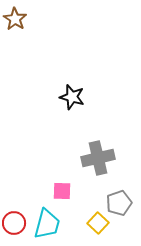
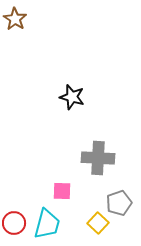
gray cross: rotated 16 degrees clockwise
